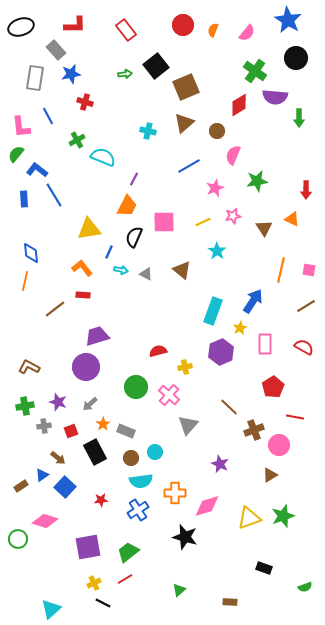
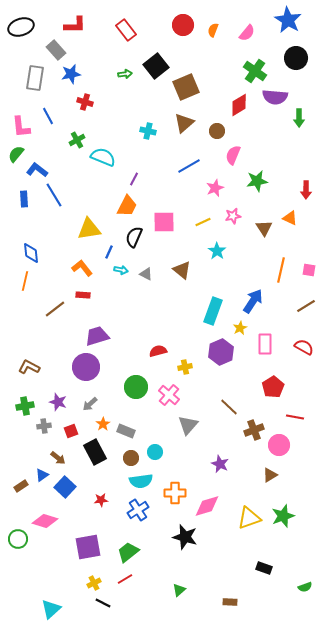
orange triangle at (292, 219): moved 2 px left, 1 px up
